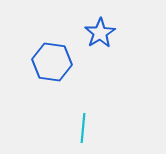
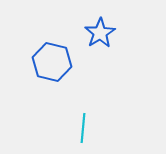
blue hexagon: rotated 6 degrees clockwise
